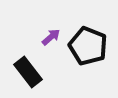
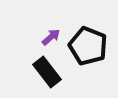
black rectangle: moved 19 px right
